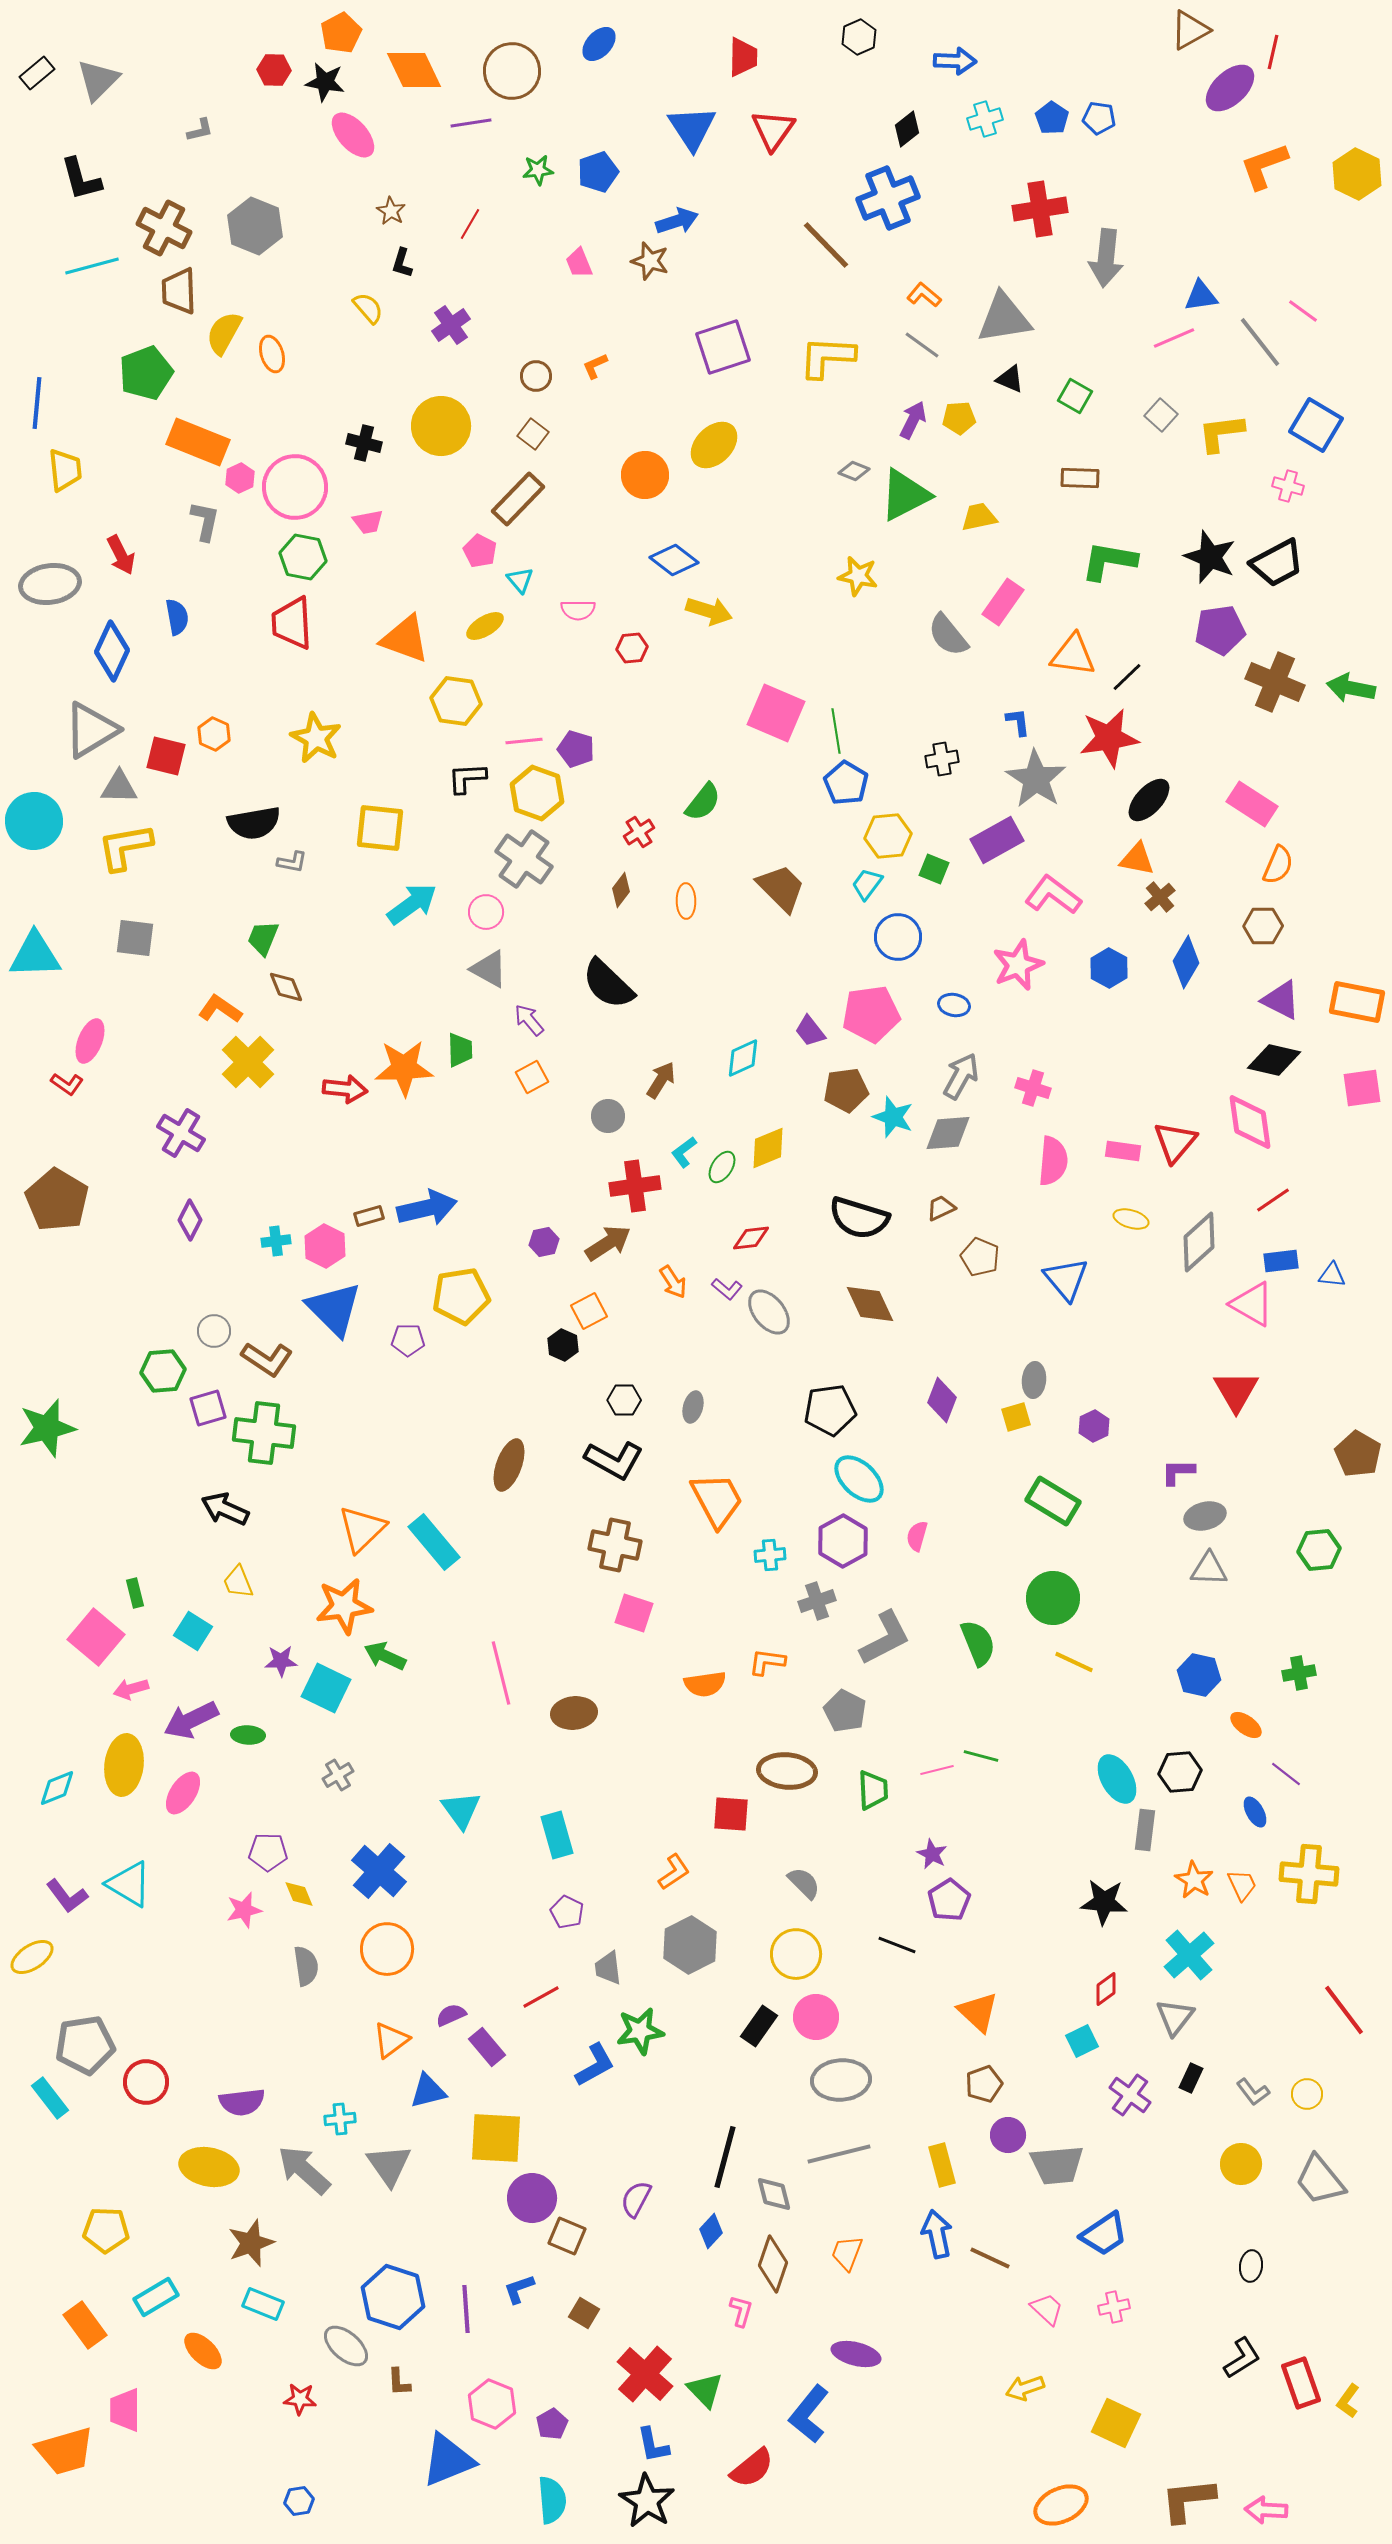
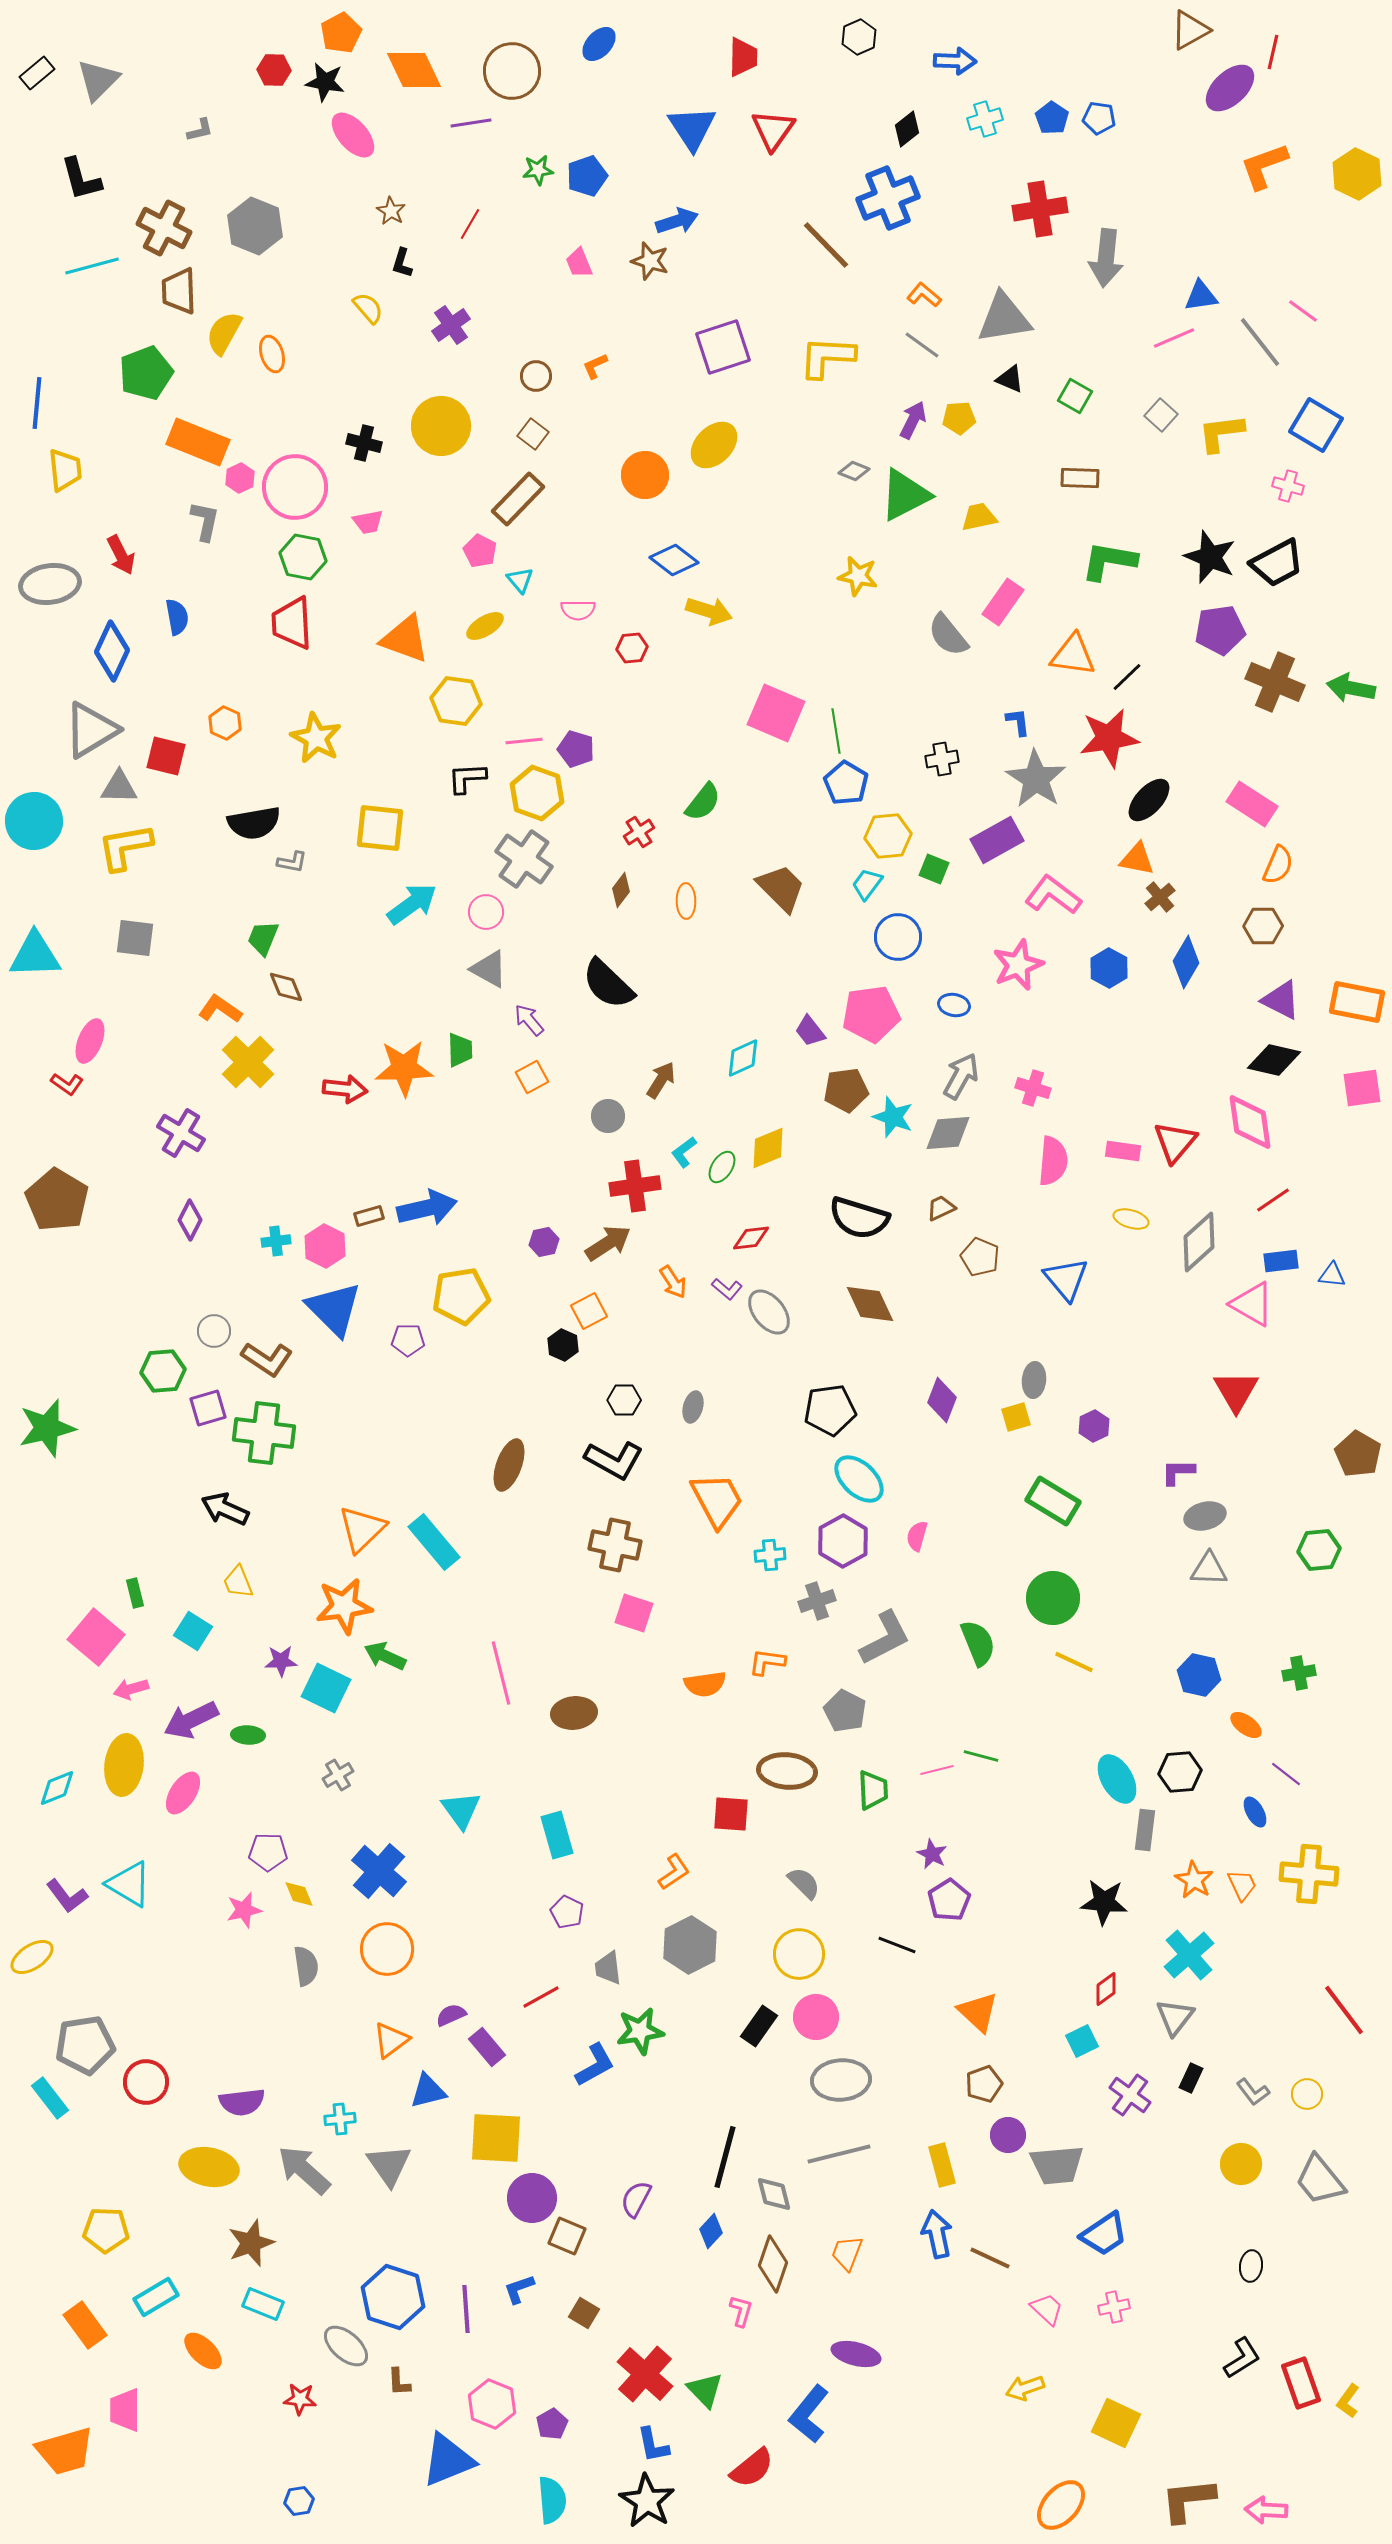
blue pentagon at (598, 172): moved 11 px left, 4 px down
orange hexagon at (214, 734): moved 11 px right, 11 px up
yellow circle at (796, 1954): moved 3 px right
orange ellipse at (1061, 2505): rotated 24 degrees counterclockwise
